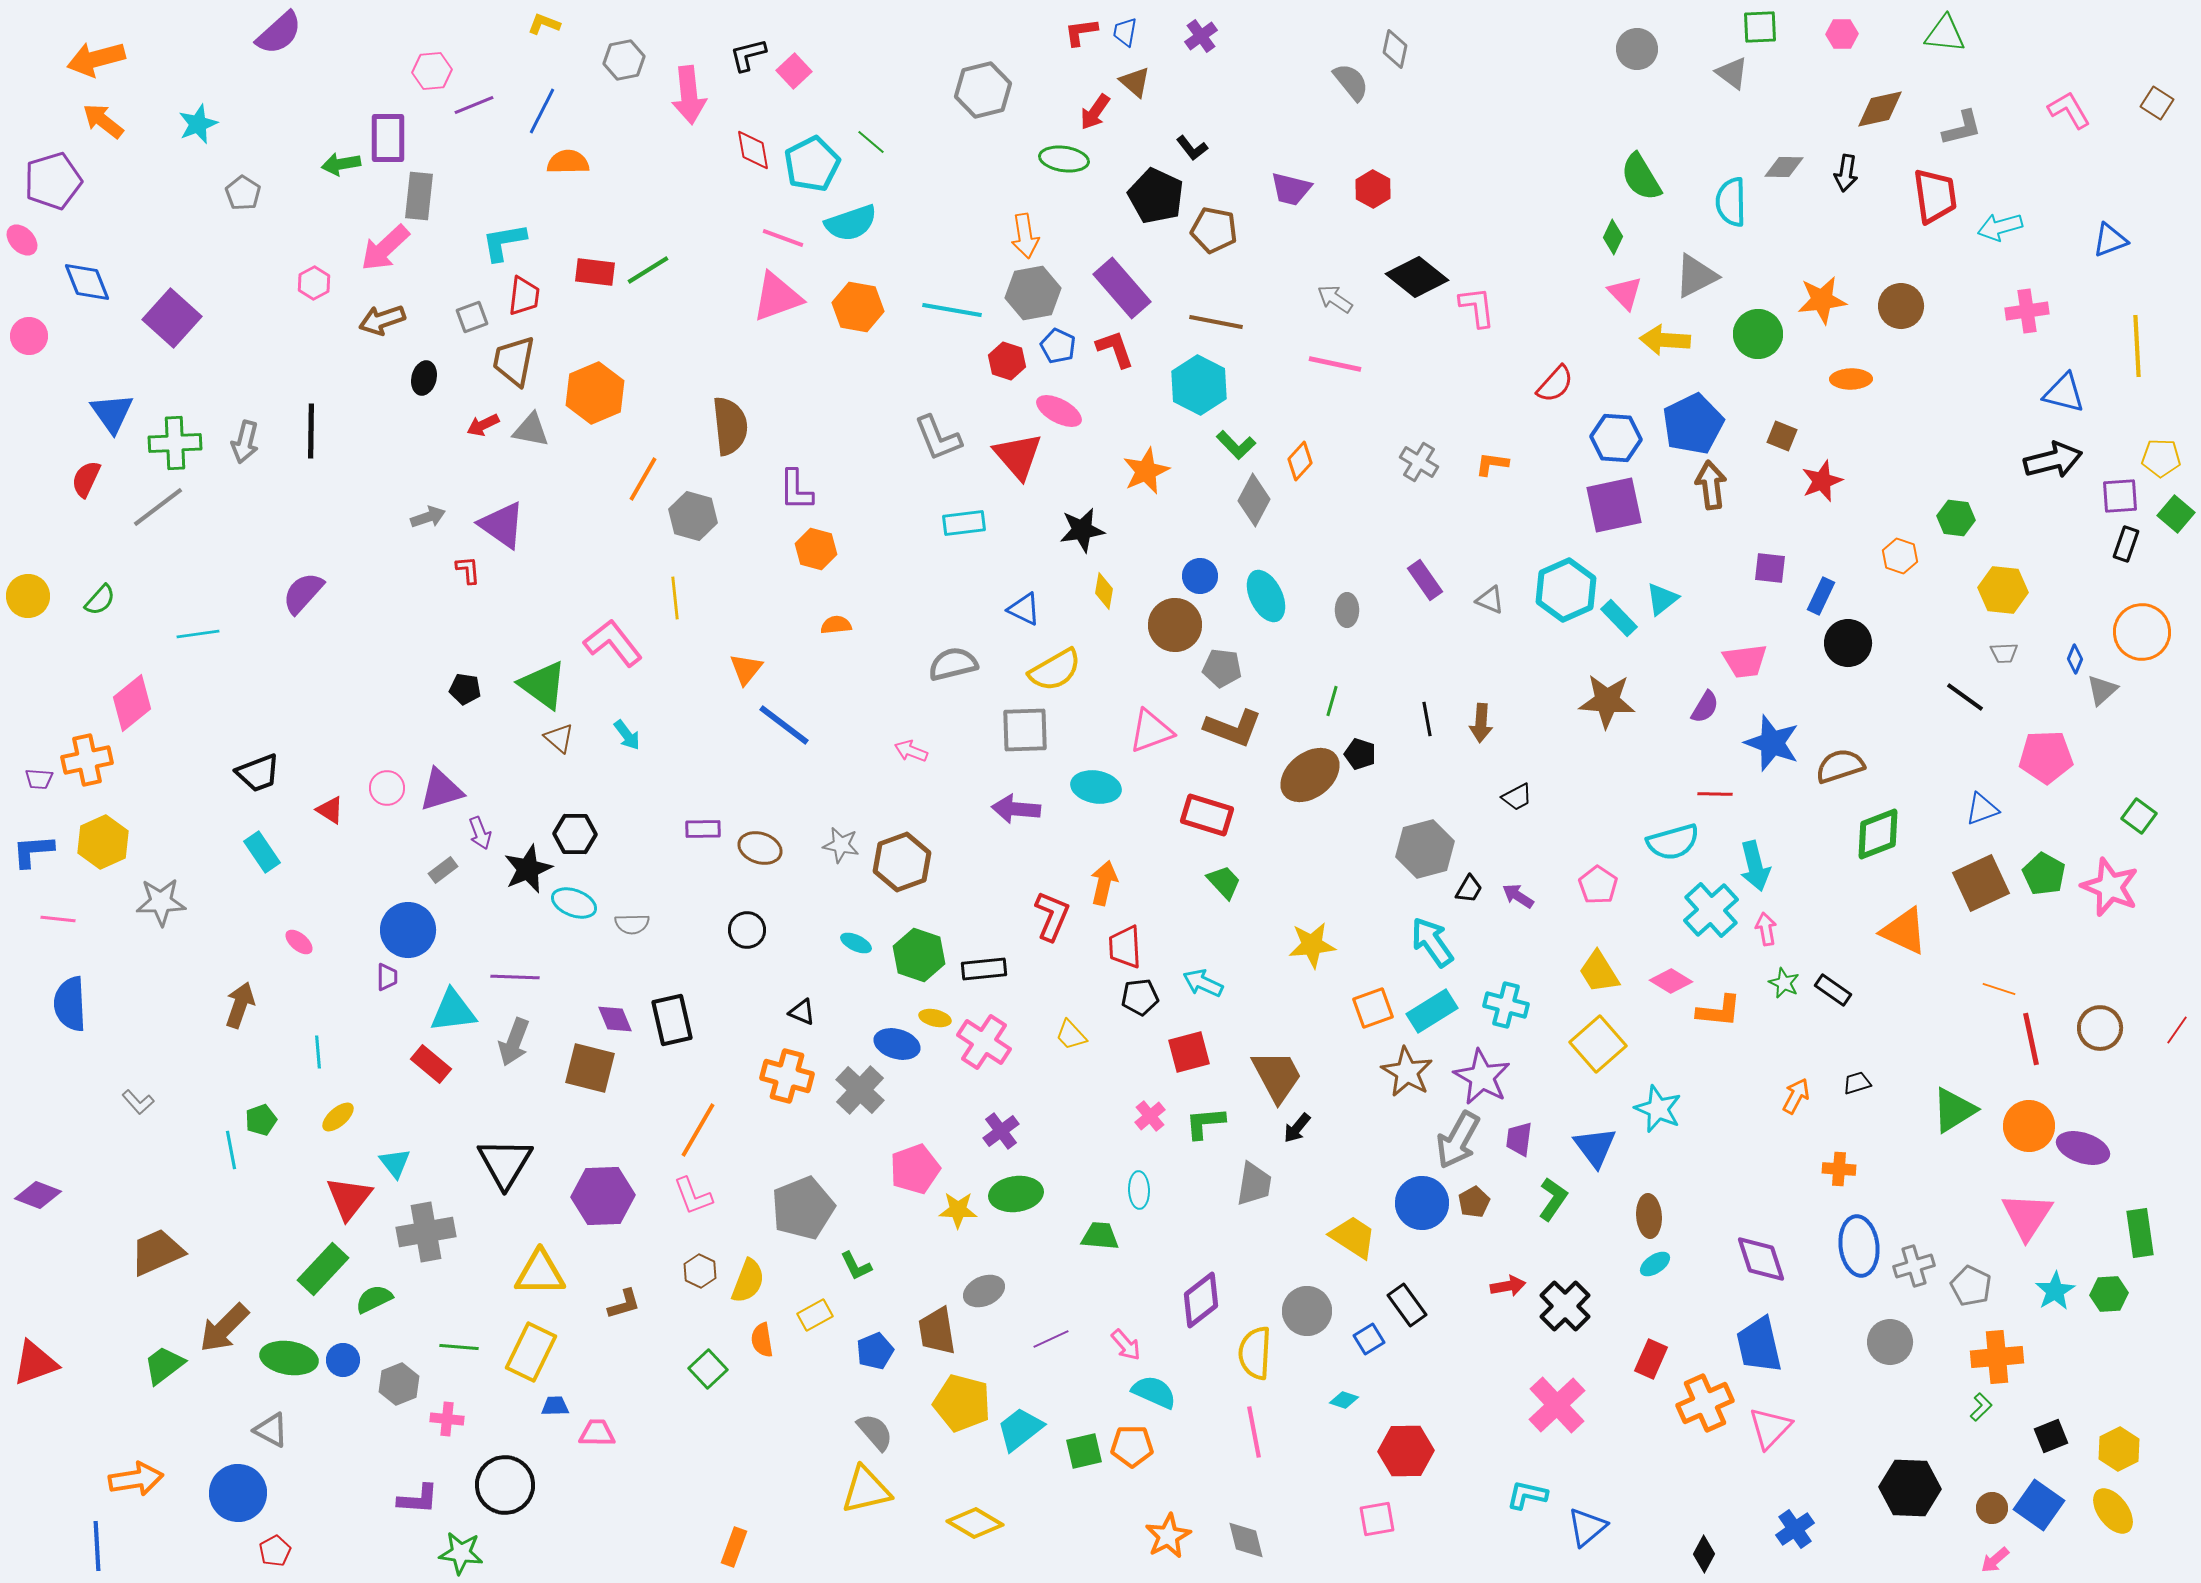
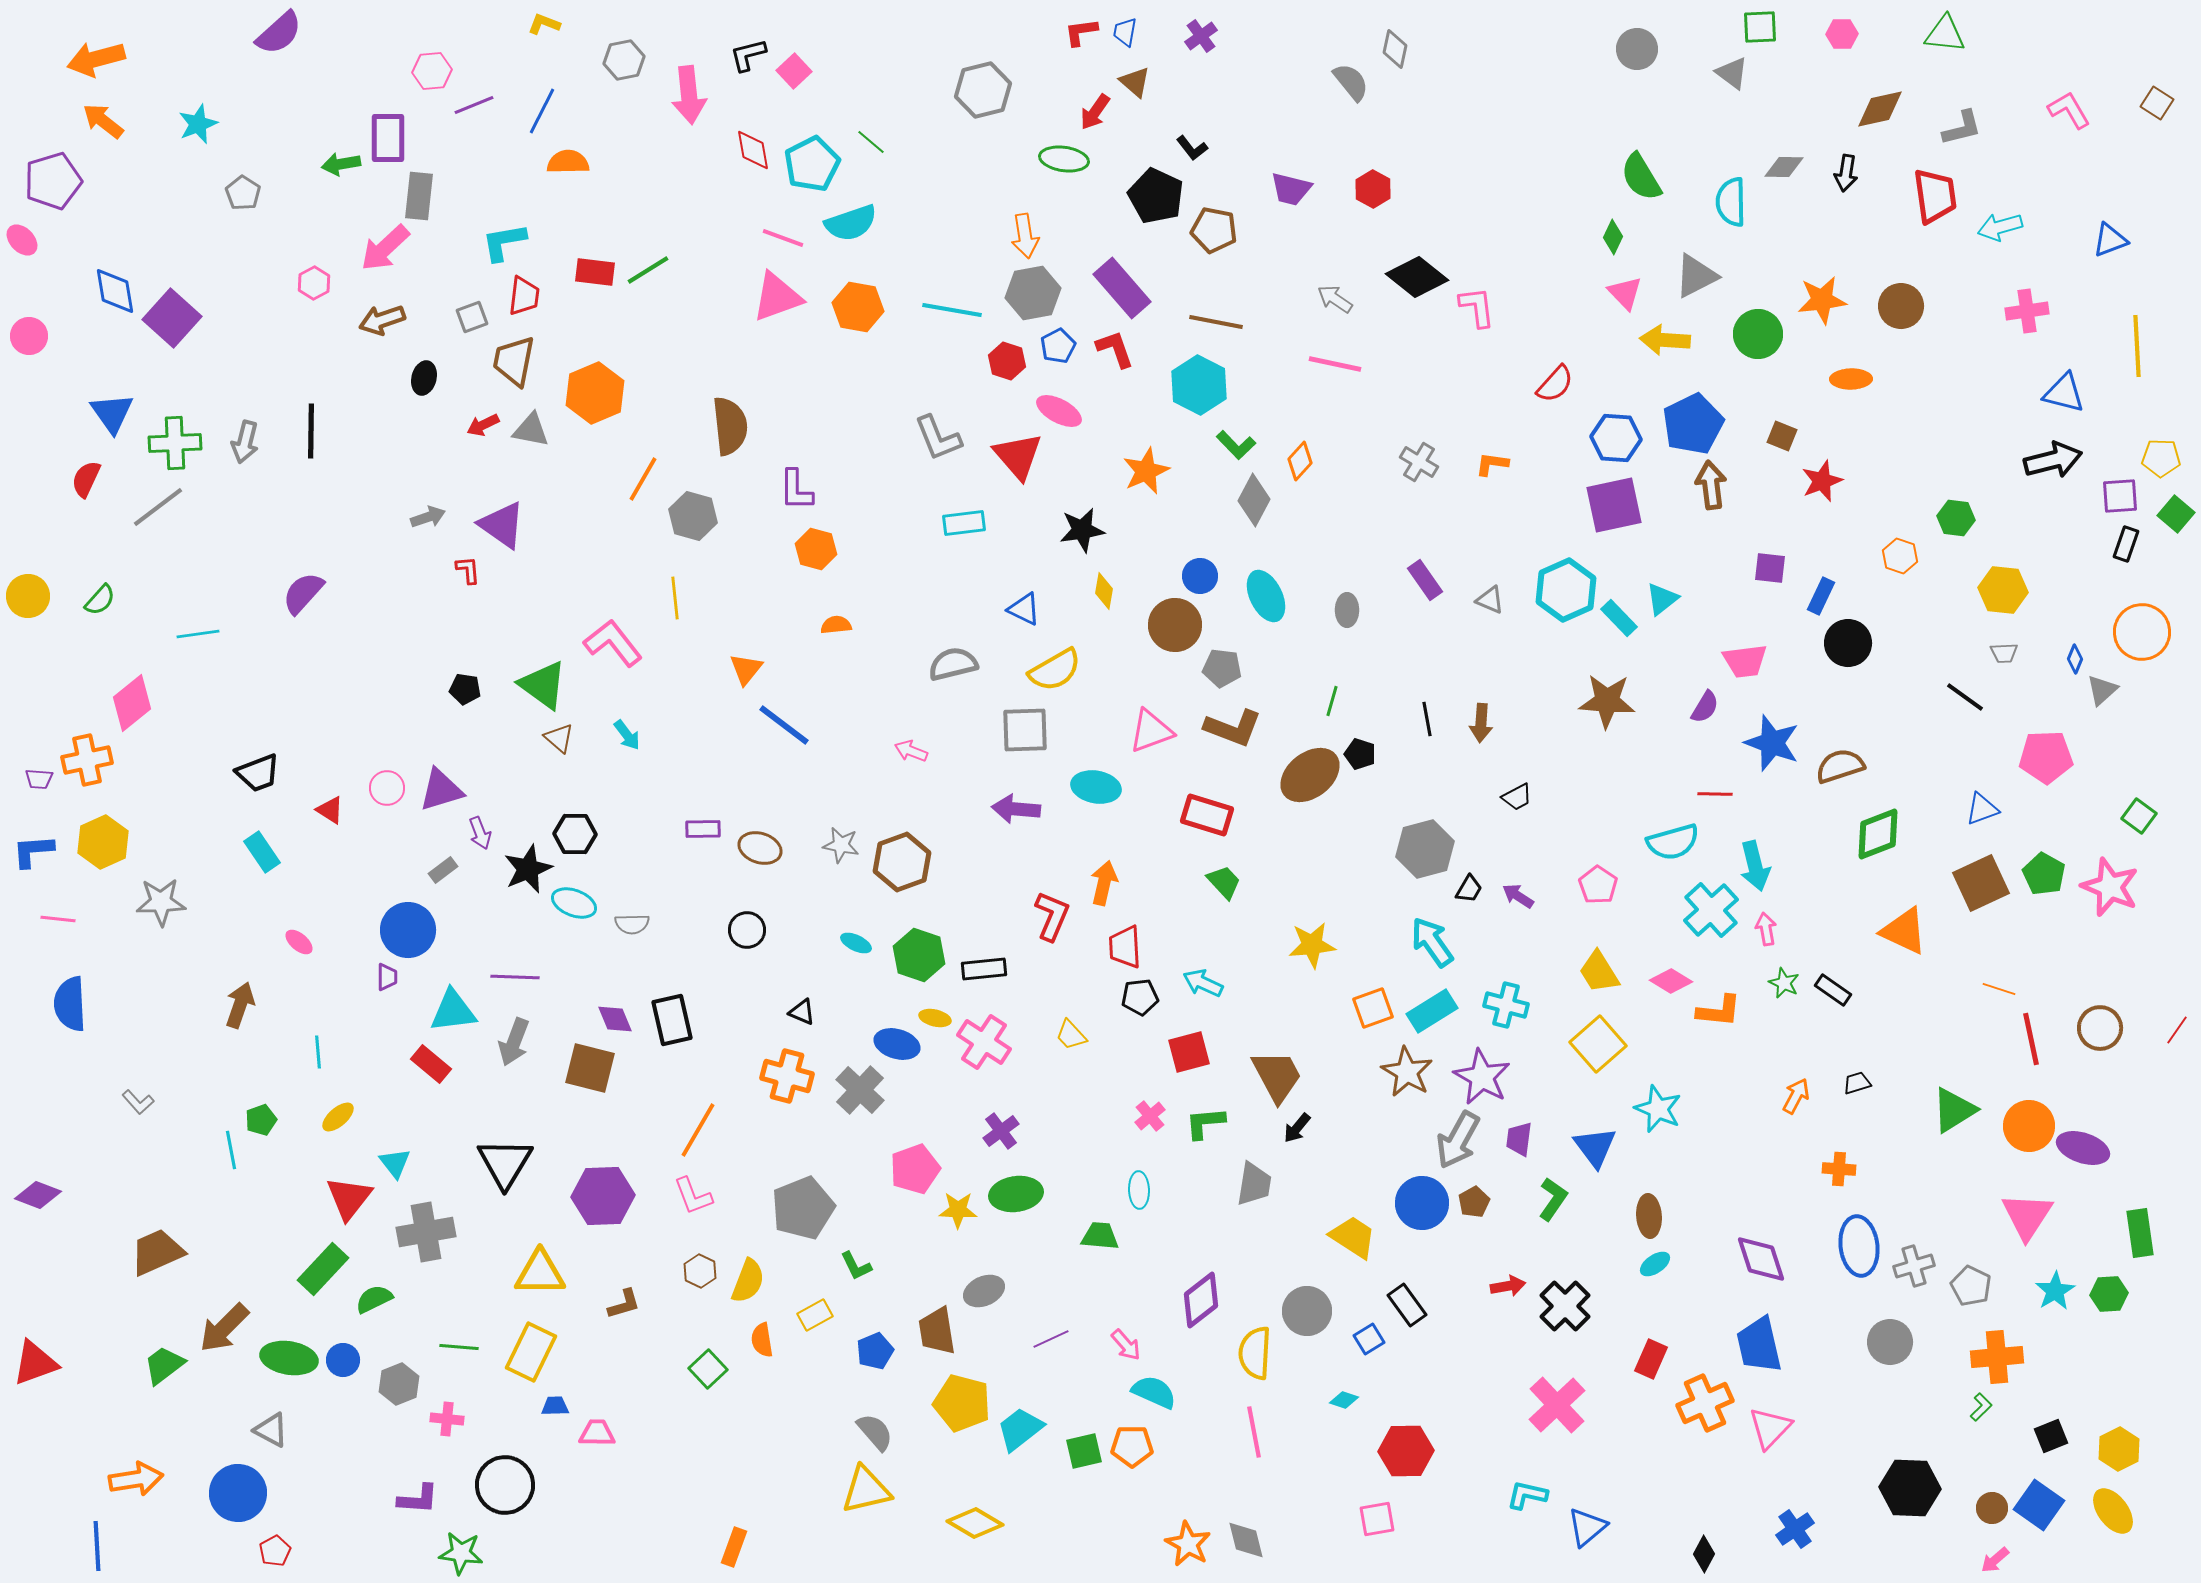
blue diamond at (87, 282): moved 28 px right, 9 px down; rotated 12 degrees clockwise
blue pentagon at (1058, 346): rotated 20 degrees clockwise
orange star at (1168, 1536): moved 20 px right, 8 px down; rotated 15 degrees counterclockwise
